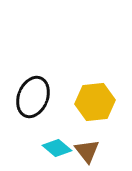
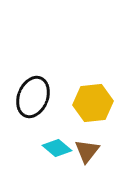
yellow hexagon: moved 2 px left, 1 px down
brown triangle: rotated 16 degrees clockwise
